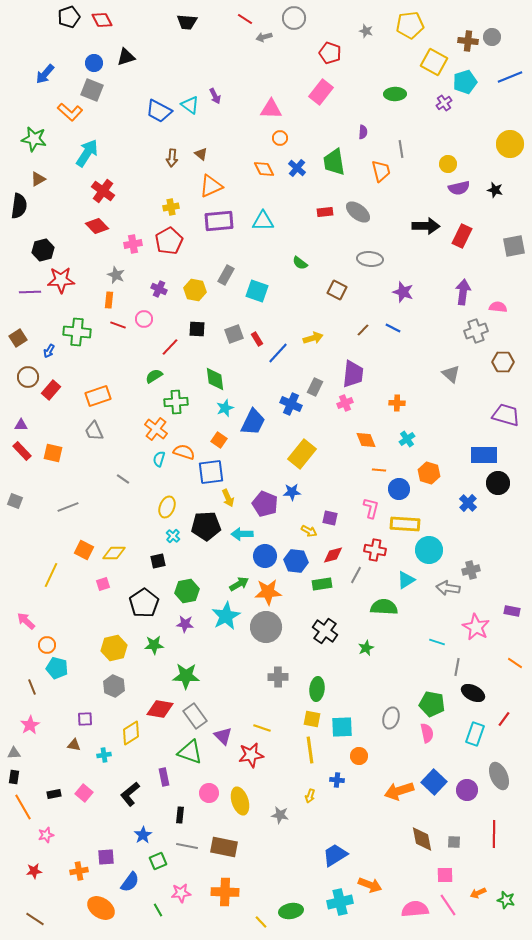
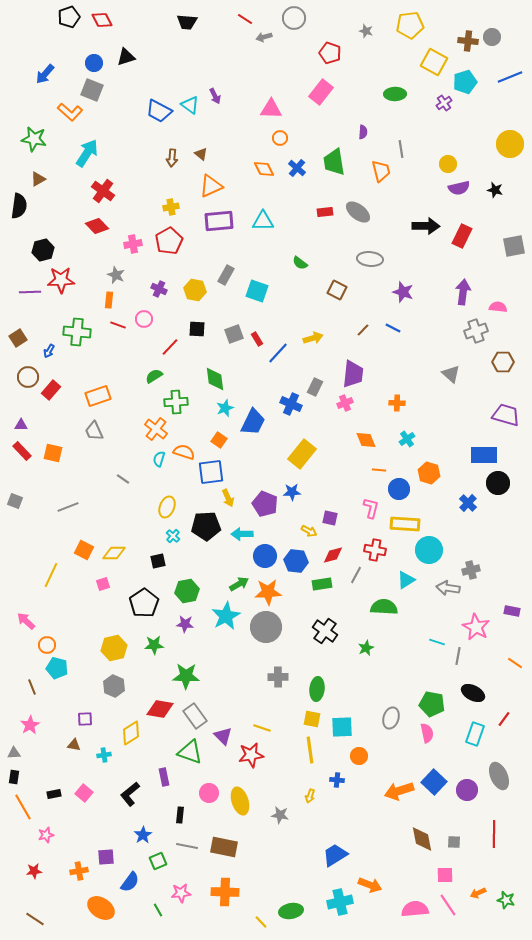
gray line at (457, 667): moved 1 px right, 11 px up
